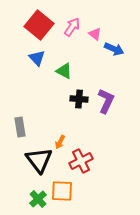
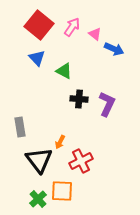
purple L-shape: moved 1 px right, 3 px down
